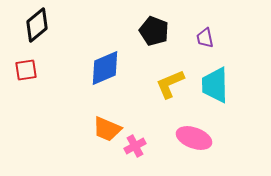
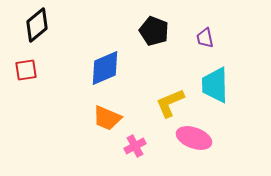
yellow L-shape: moved 19 px down
orange trapezoid: moved 11 px up
